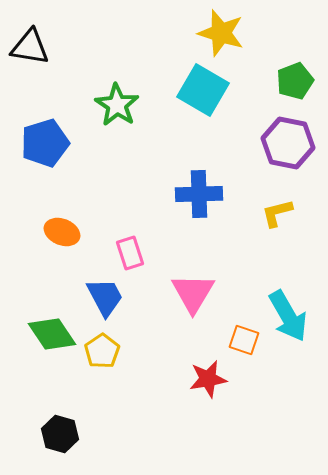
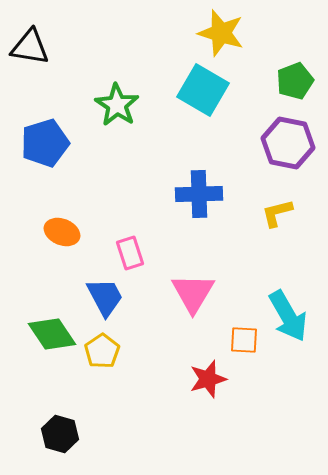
orange square: rotated 16 degrees counterclockwise
red star: rotated 6 degrees counterclockwise
